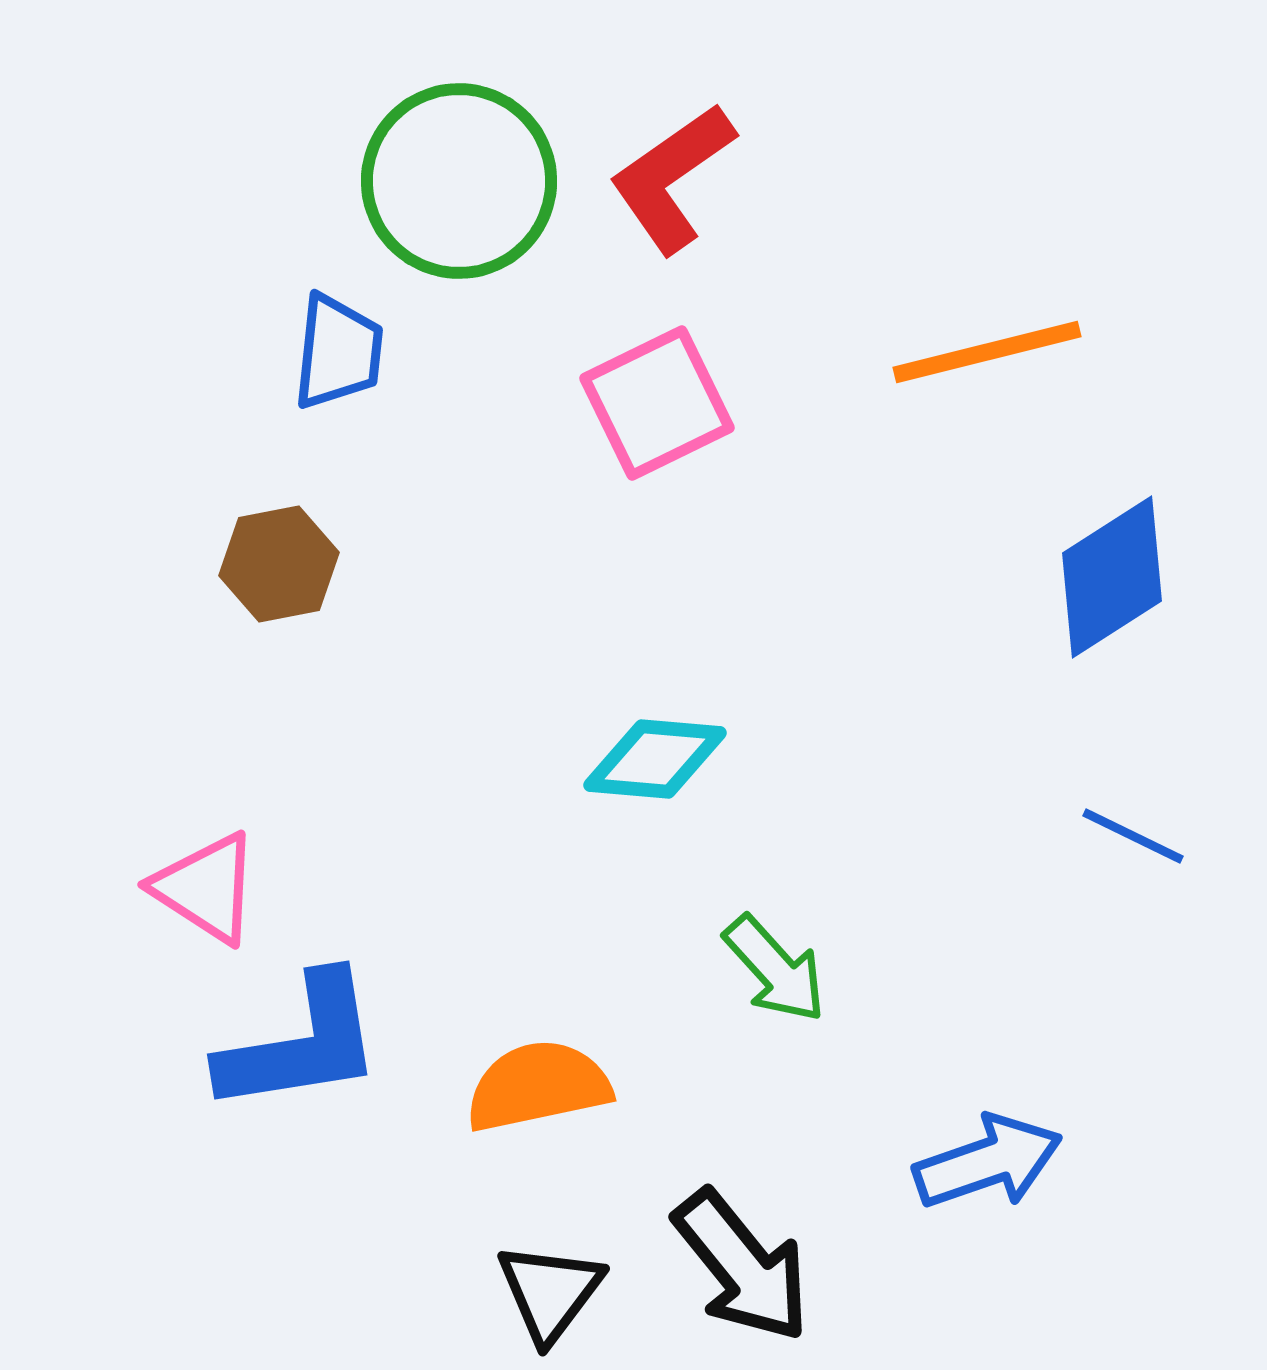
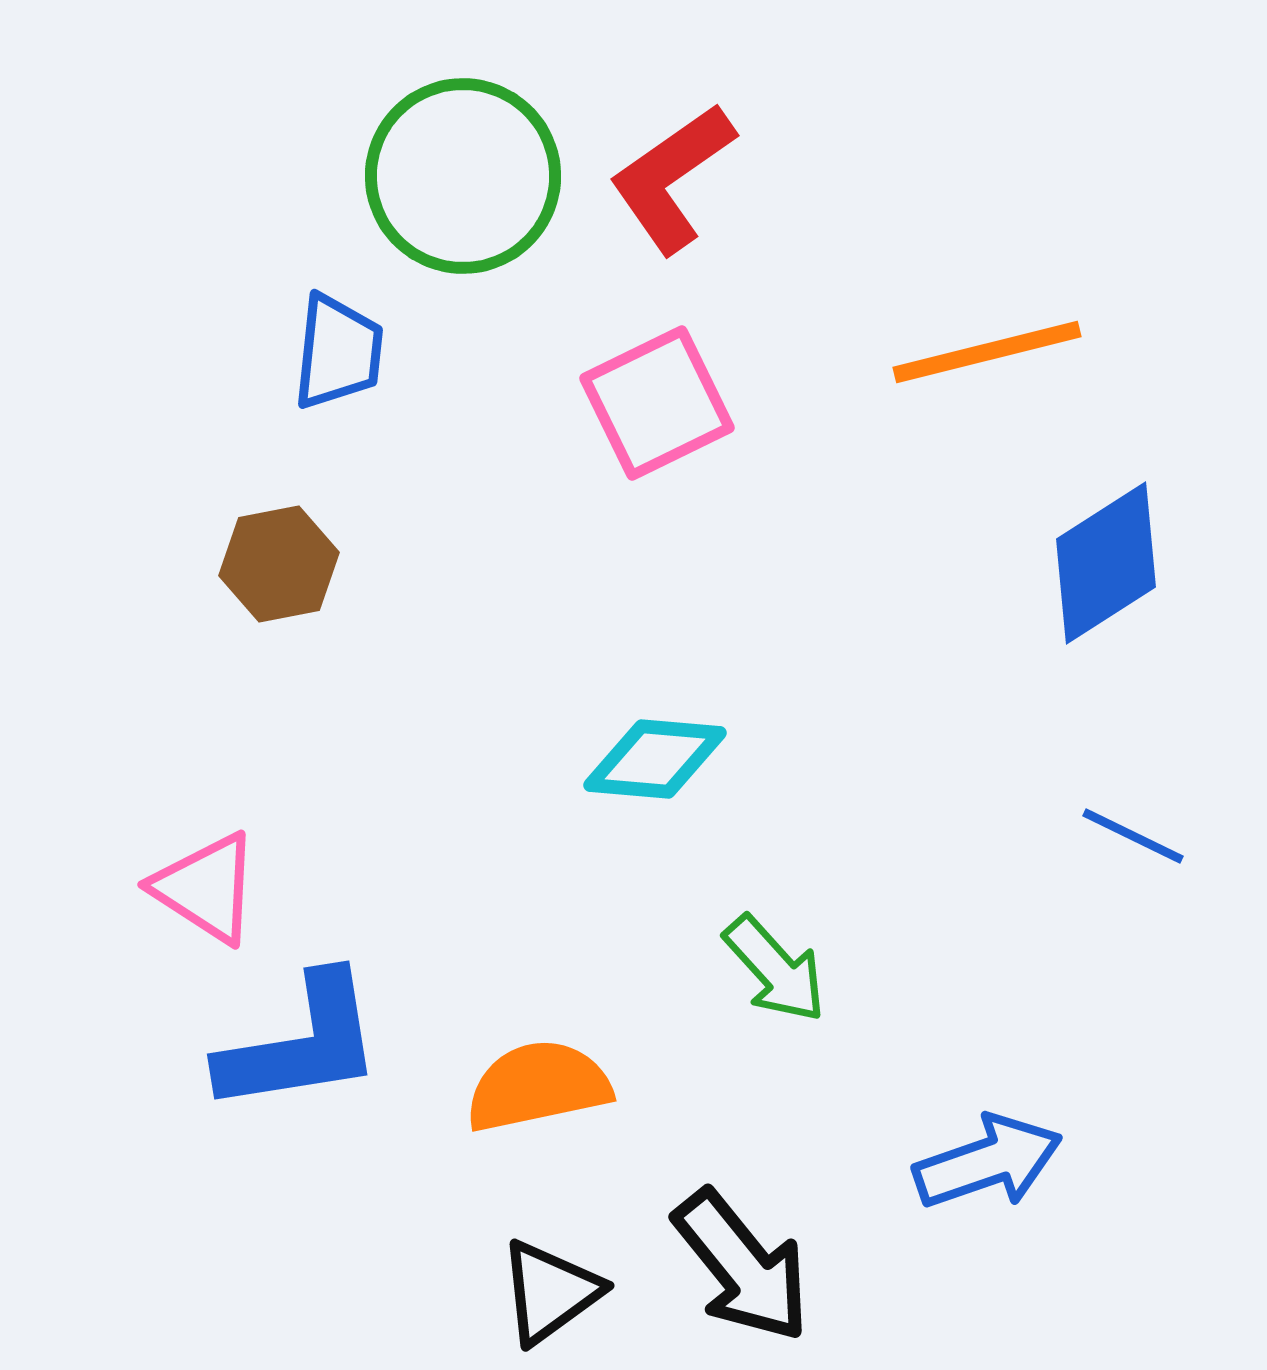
green circle: moved 4 px right, 5 px up
blue diamond: moved 6 px left, 14 px up
black triangle: rotated 17 degrees clockwise
